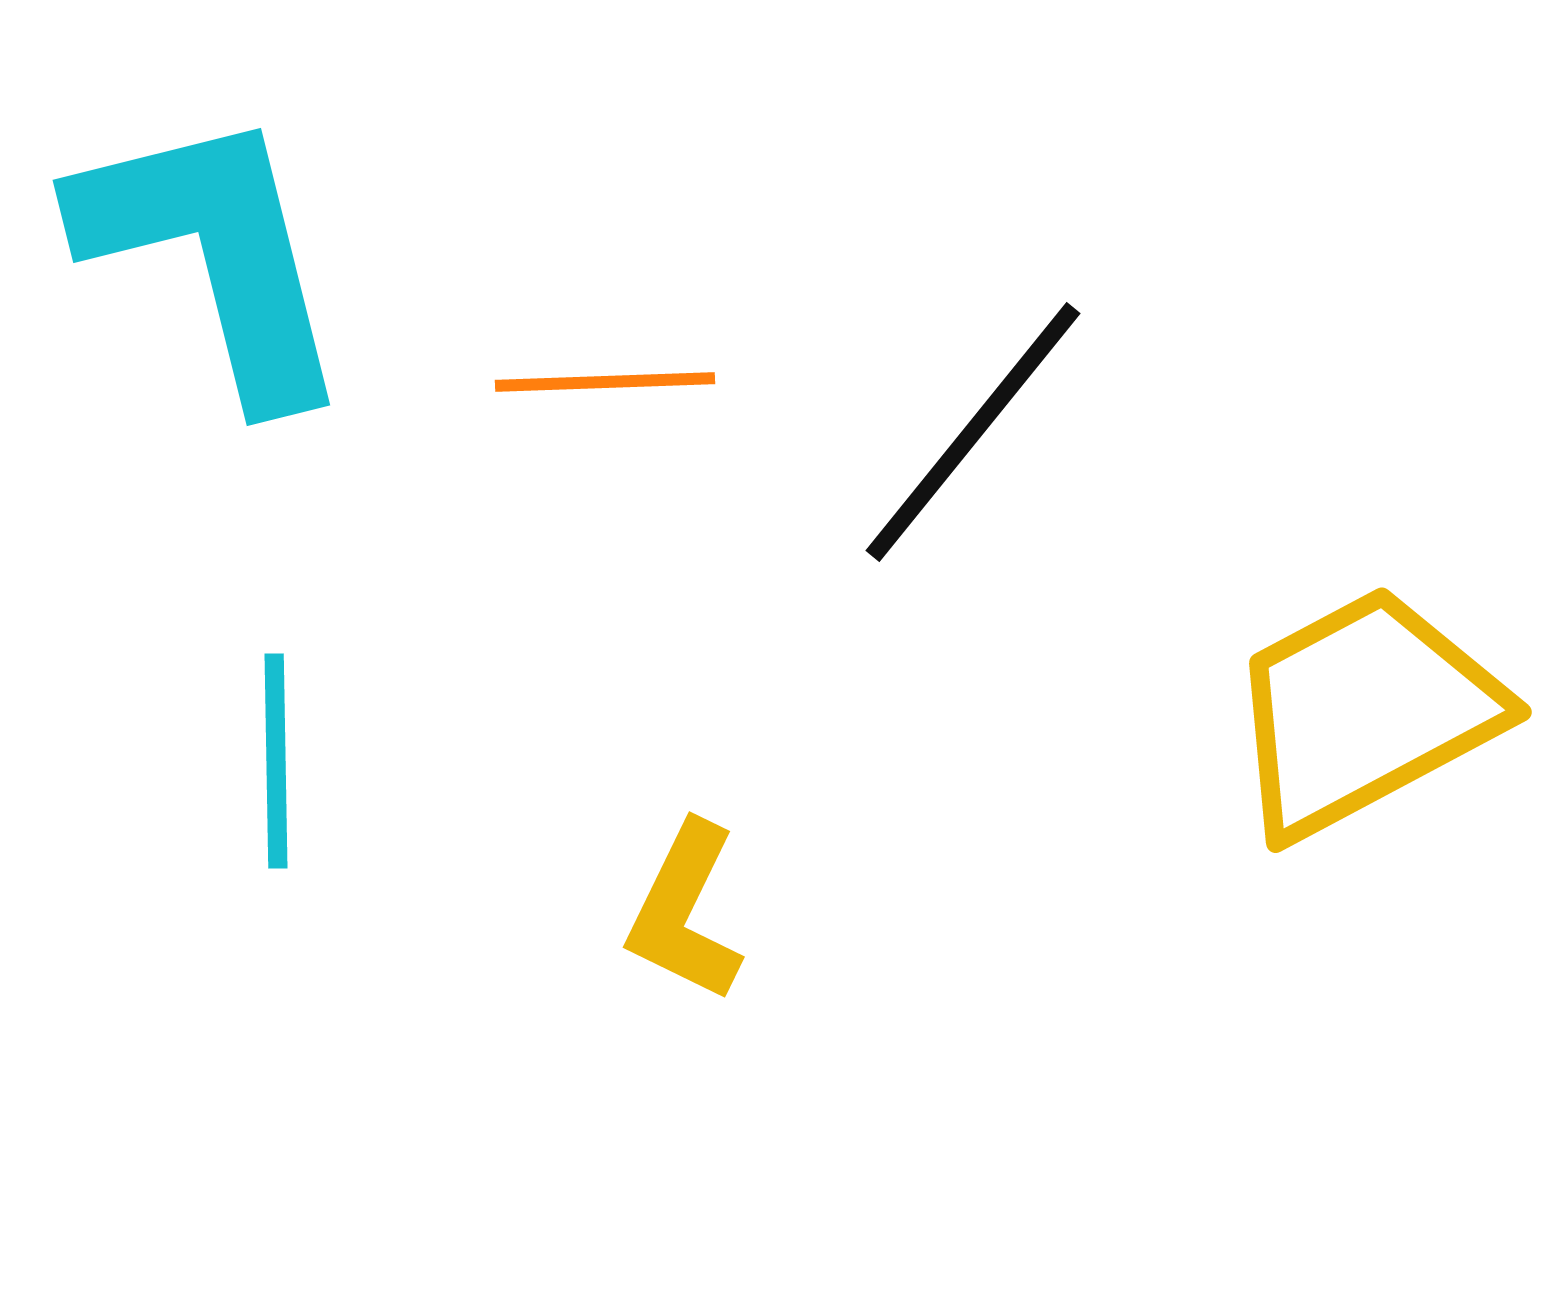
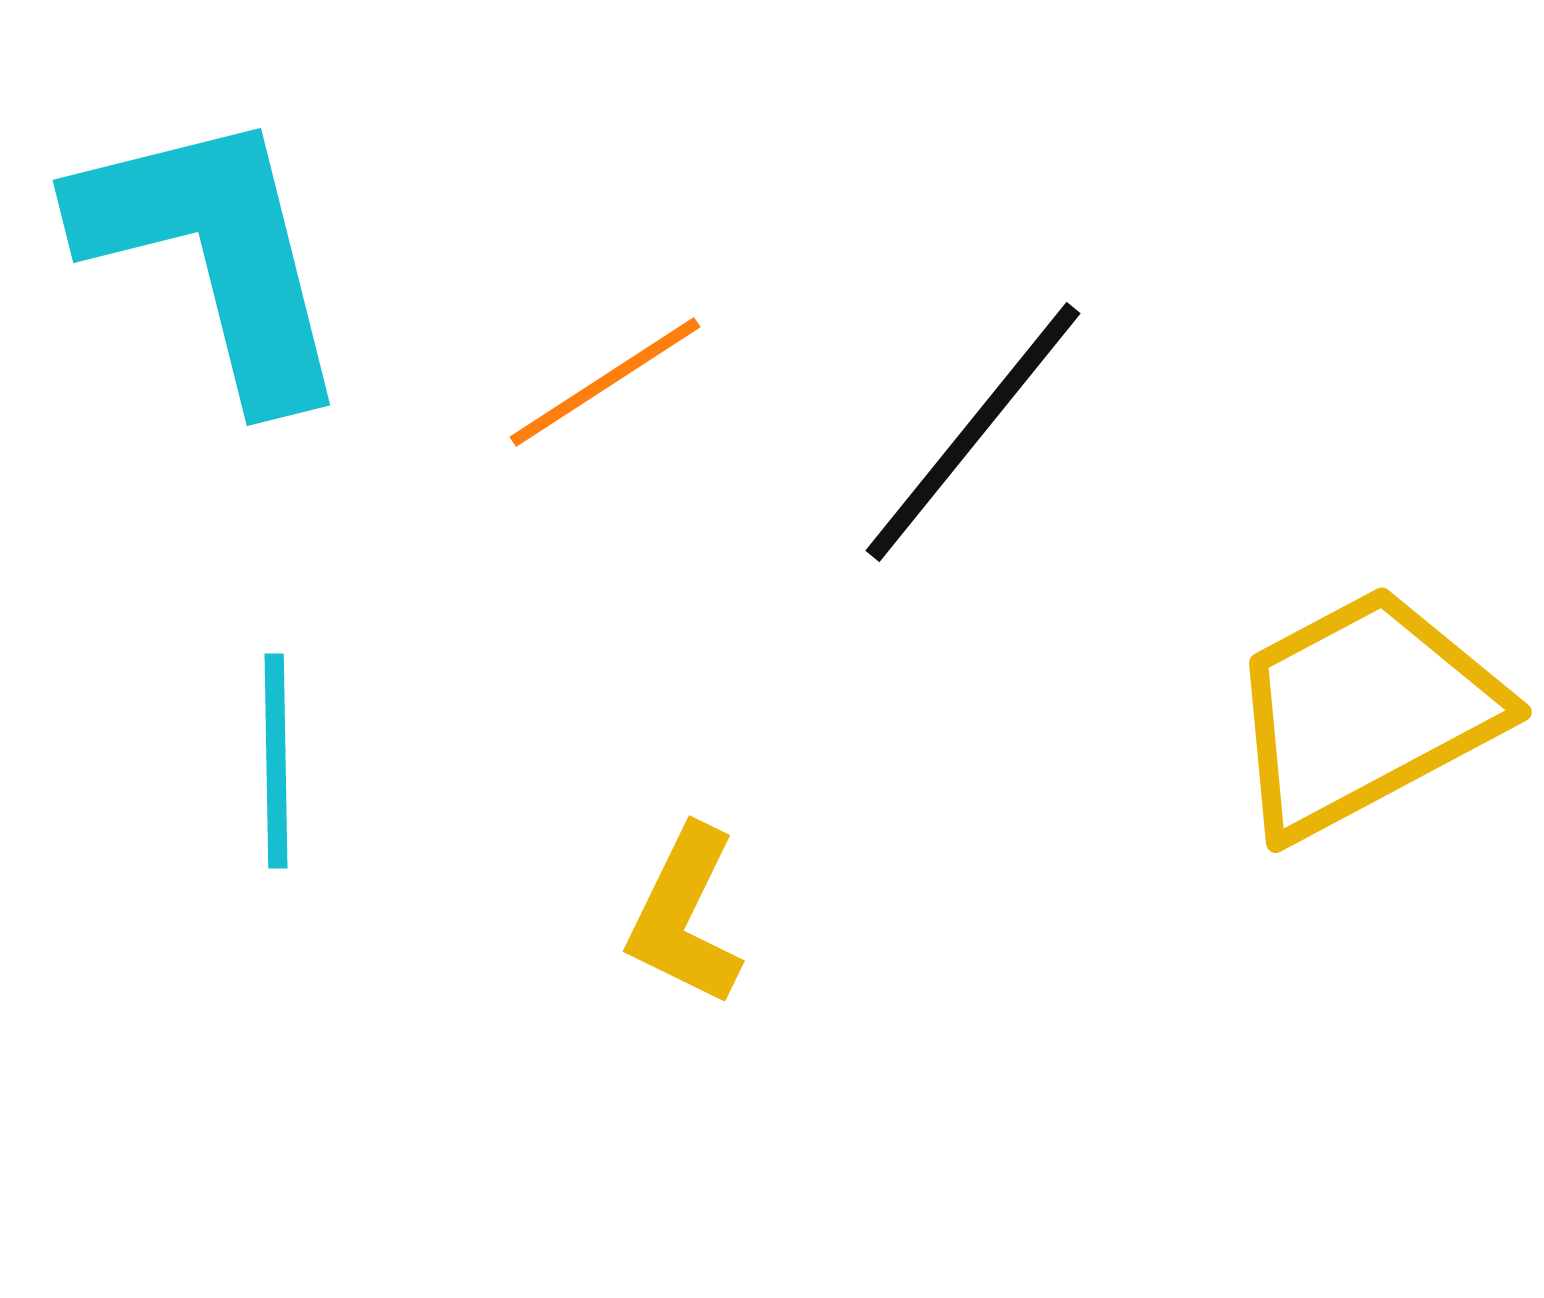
orange line: rotated 31 degrees counterclockwise
yellow L-shape: moved 4 px down
